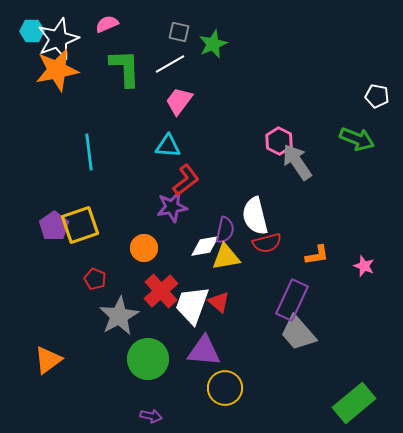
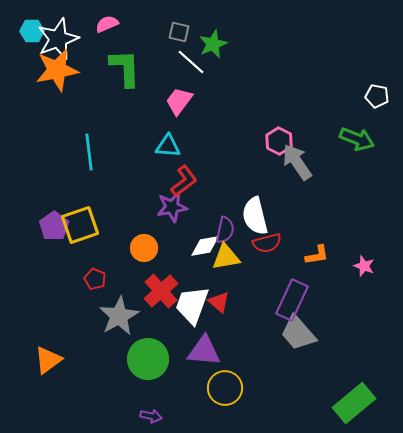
white line: moved 21 px right, 2 px up; rotated 72 degrees clockwise
red L-shape: moved 2 px left, 1 px down
